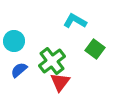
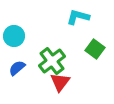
cyan L-shape: moved 3 px right, 4 px up; rotated 15 degrees counterclockwise
cyan circle: moved 5 px up
blue semicircle: moved 2 px left, 2 px up
